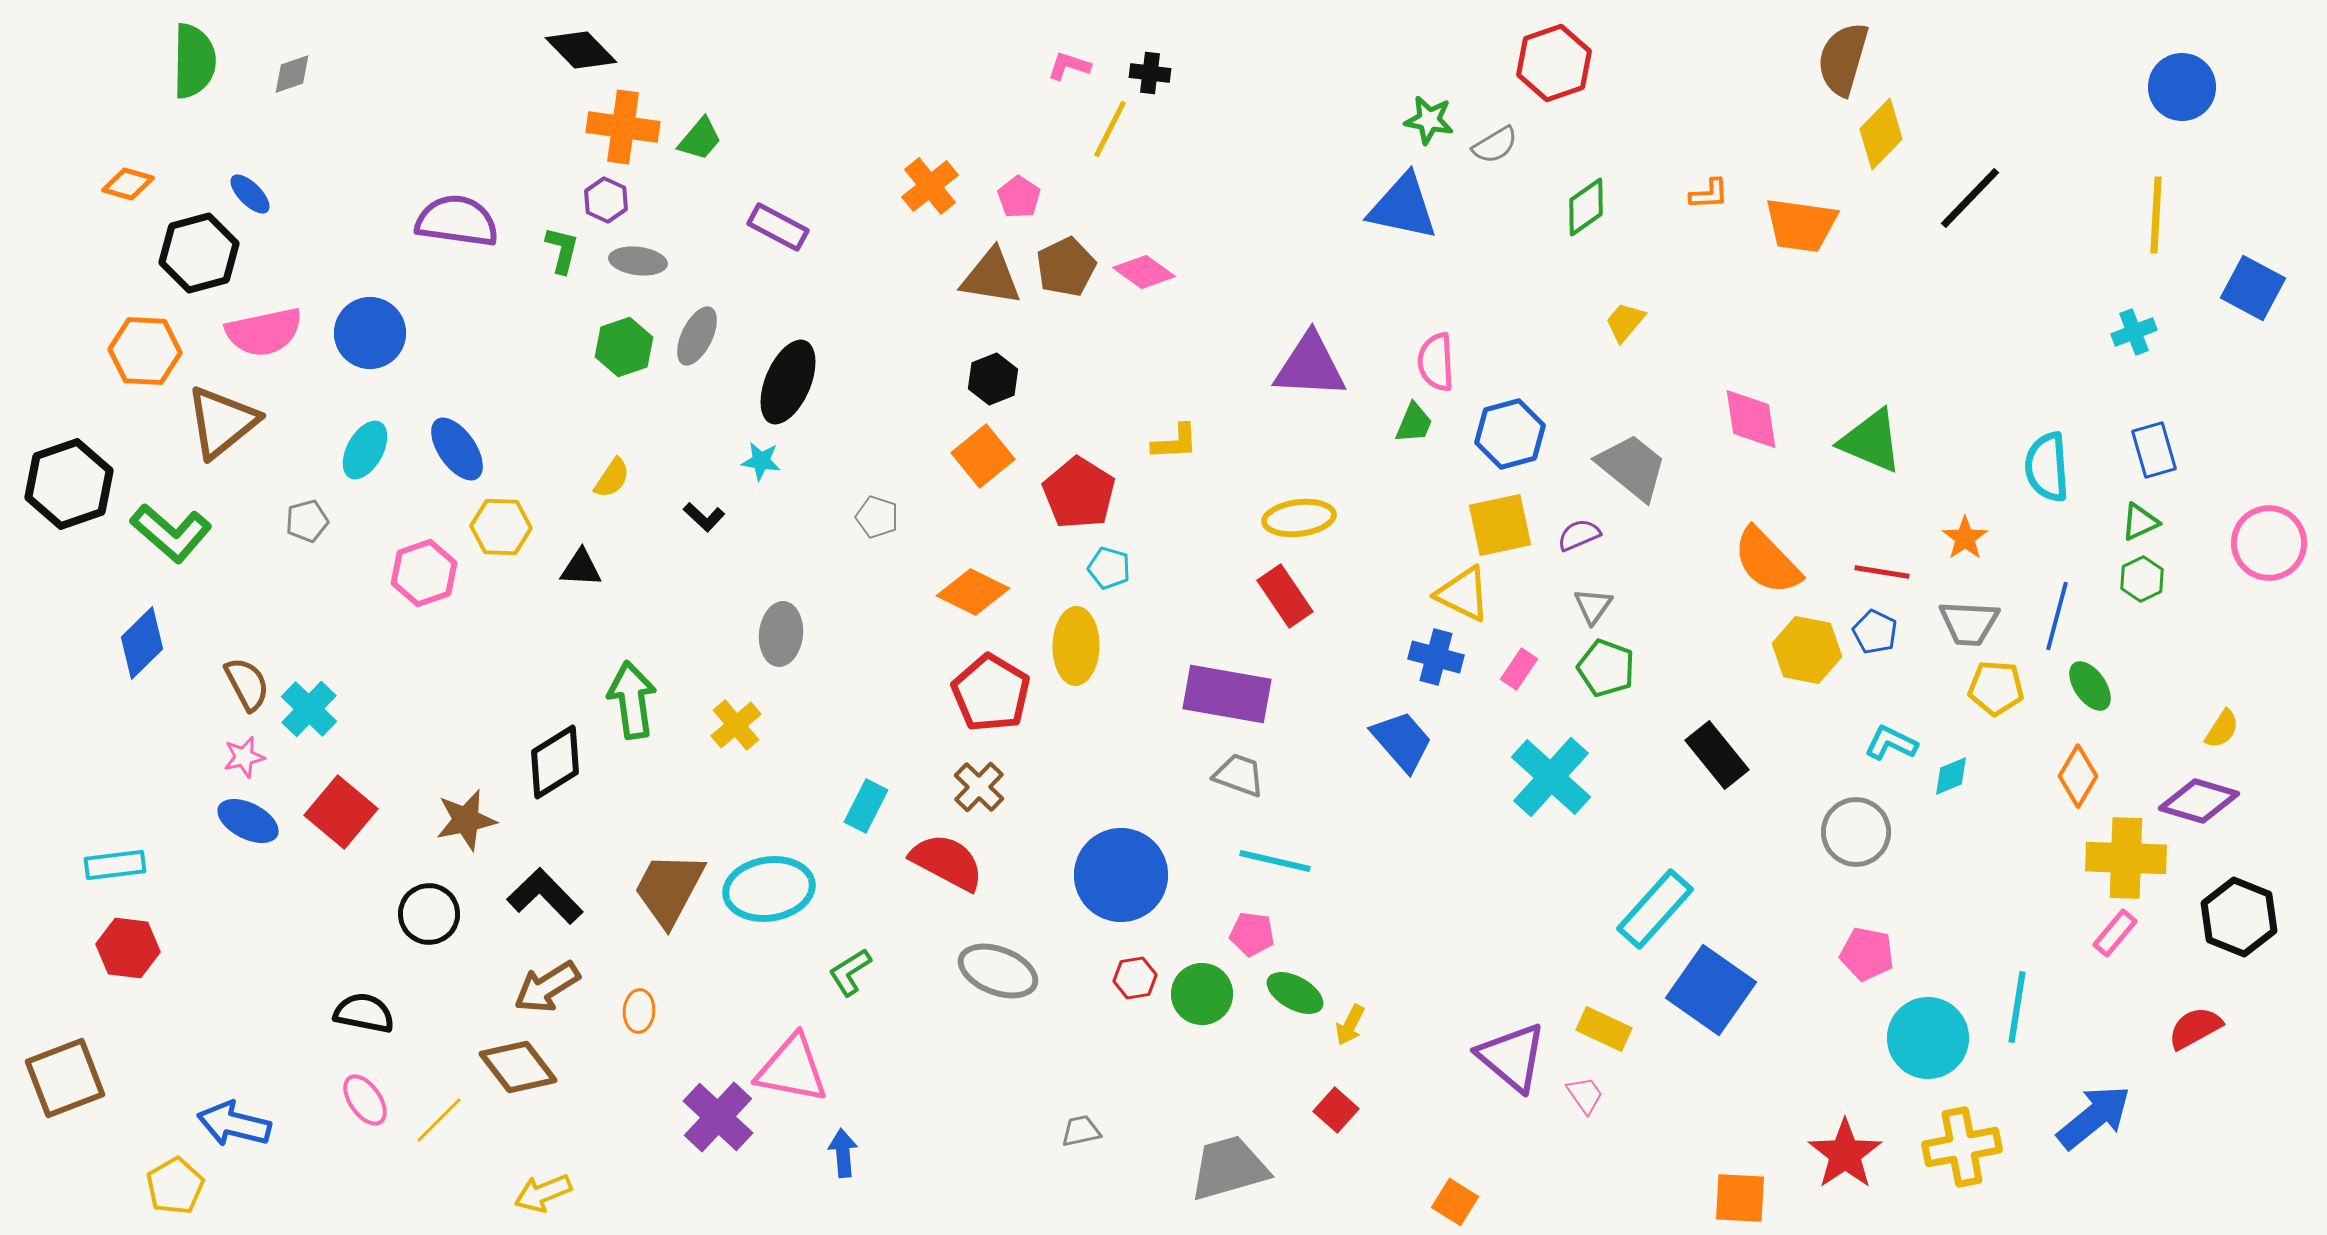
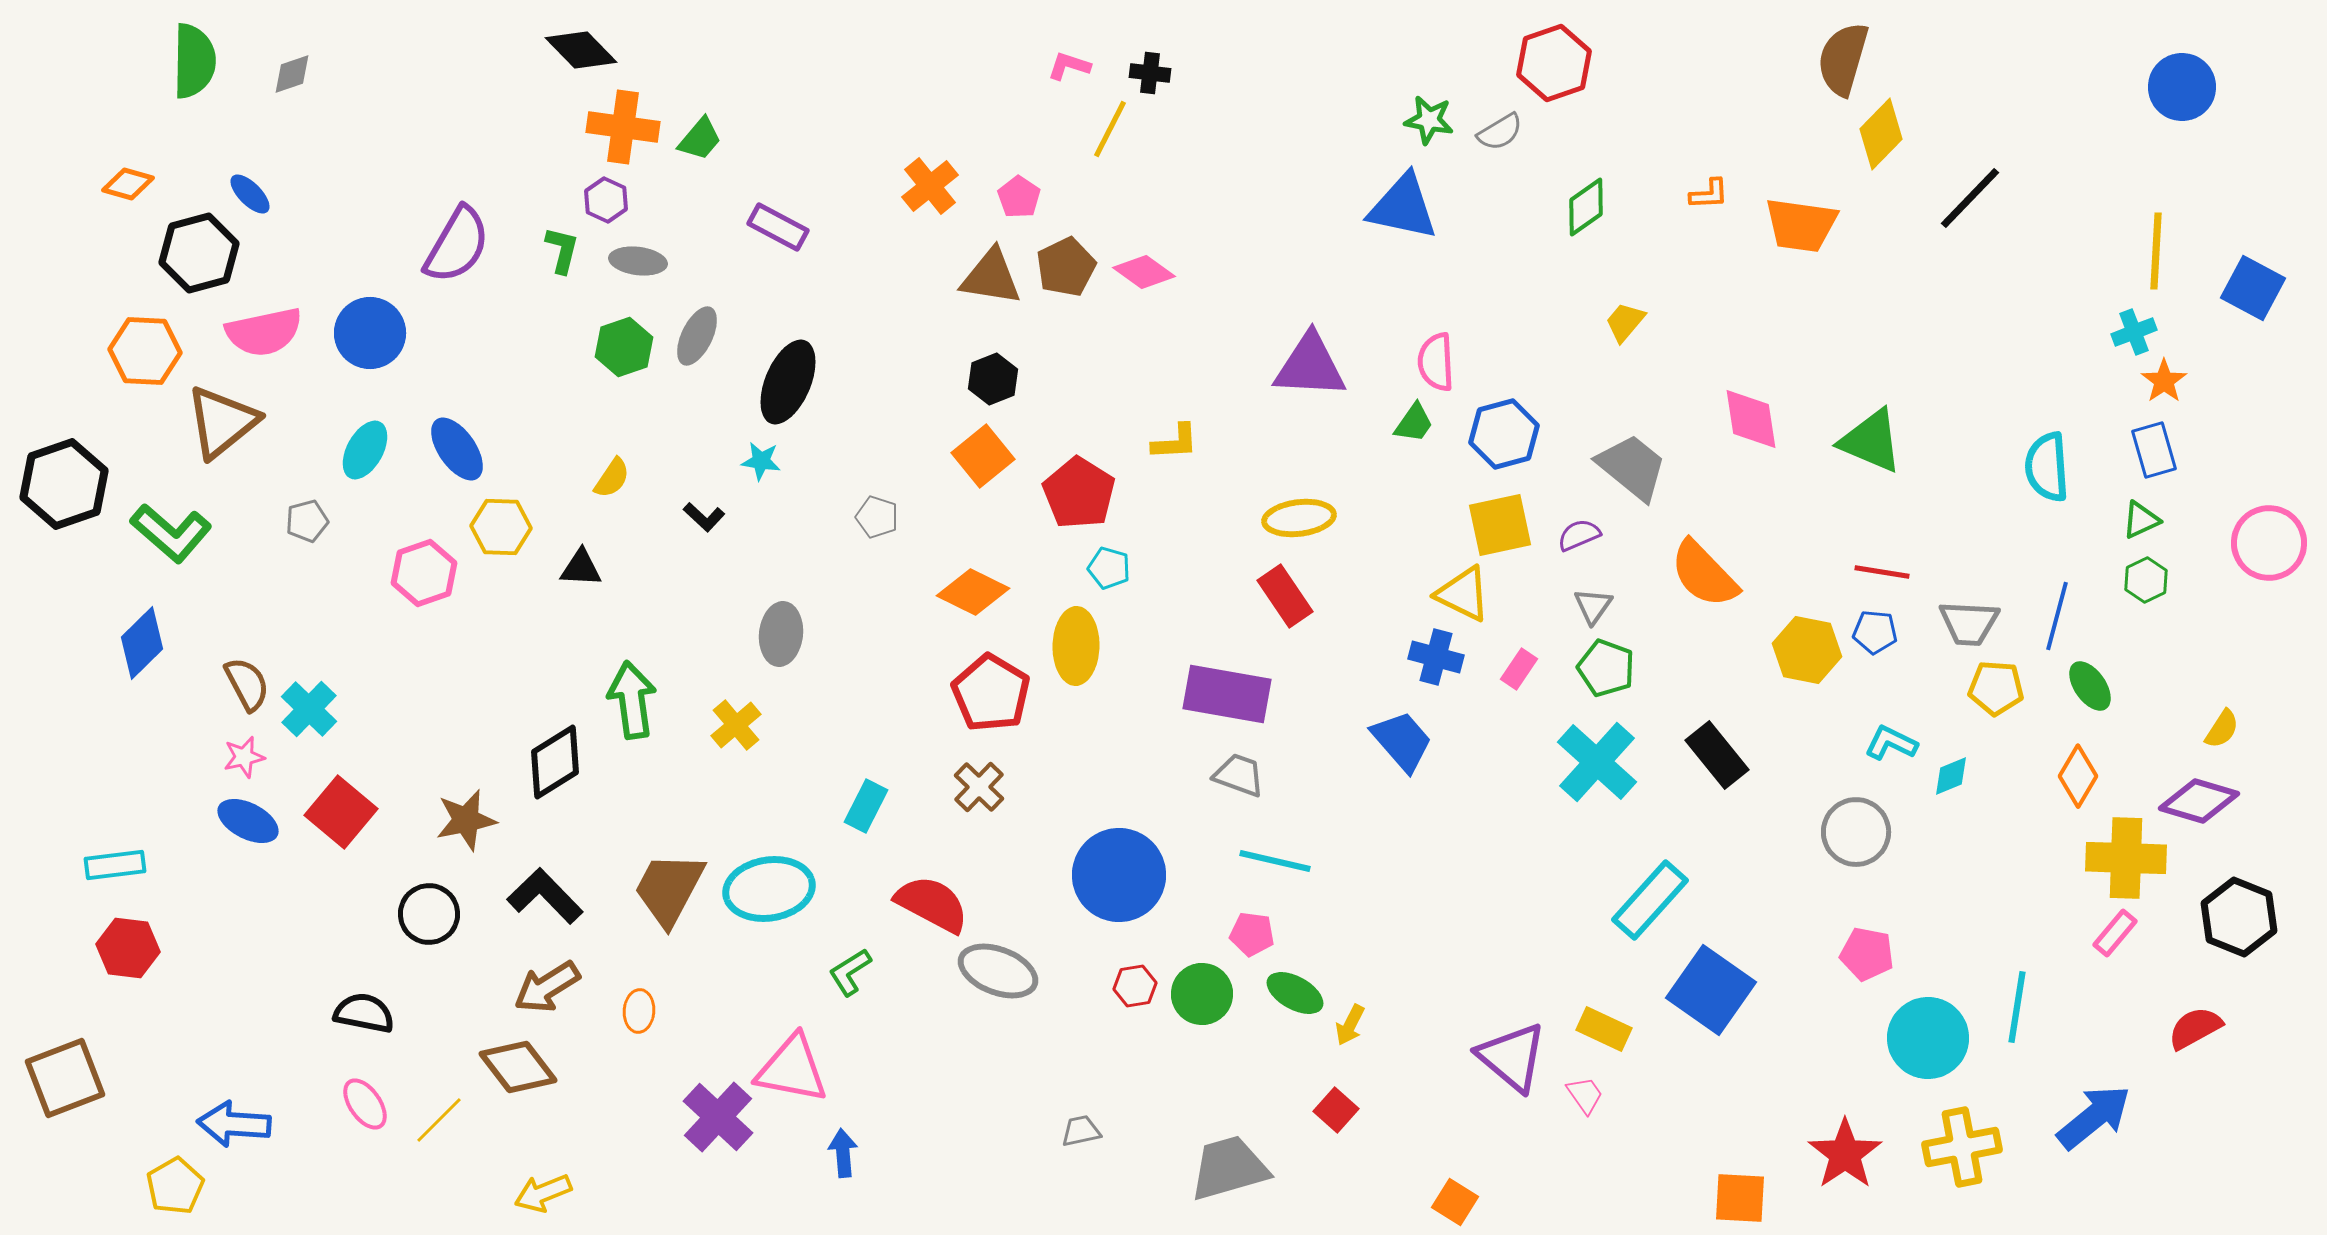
gray semicircle at (1495, 145): moved 5 px right, 13 px up
yellow line at (2156, 215): moved 36 px down
purple semicircle at (457, 221): moved 24 px down; rotated 112 degrees clockwise
green trapezoid at (1414, 423): rotated 12 degrees clockwise
blue hexagon at (1510, 434): moved 6 px left
black hexagon at (69, 484): moved 5 px left
green triangle at (2140, 522): moved 1 px right, 2 px up
orange star at (1965, 538): moved 199 px right, 157 px up
orange semicircle at (1767, 561): moved 63 px left, 13 px down
green hexagon at (2142, 579): moved 4 px right, 1 px down
blue pentagon at (1875, 632): rotated 21 degrees counterclockwise
cyan cross at (1551, 777): moved 46 px right, 15 px up
red semicircle at (947, 862): moved 15 px left, 42 px down
blue circle at (1121, 875): moved 2 px left
cyan rectangle at (1655, 909): moved 5 px left, 9 px up
red hexagon at (1135, 978): moved 8 px down
pink ellipse at (365, 1100): moved 4 px down
blue arrow at (234, 1124): rotated 10 degrees counterclockwise
